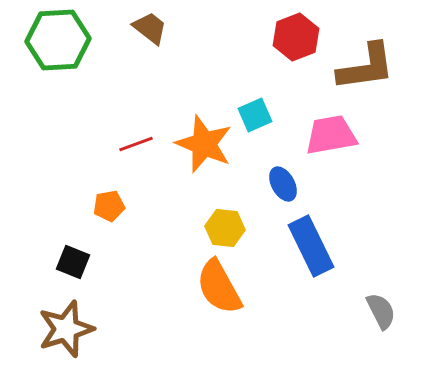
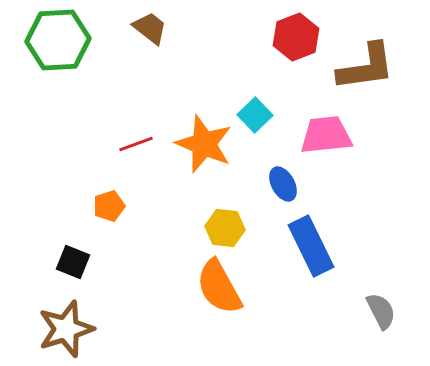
cyan square: rotated 20 degrees counterclockwise
pink trapezoid: moved 5 px left; rotated 4 degrees clockwise
orange pentagon: rotated 8 degrees counterclockwise
